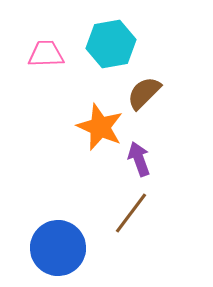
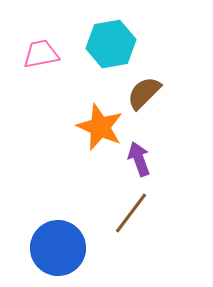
pink trapezoid: moved 5 px left; rotated 9 degrees counterclockwise
